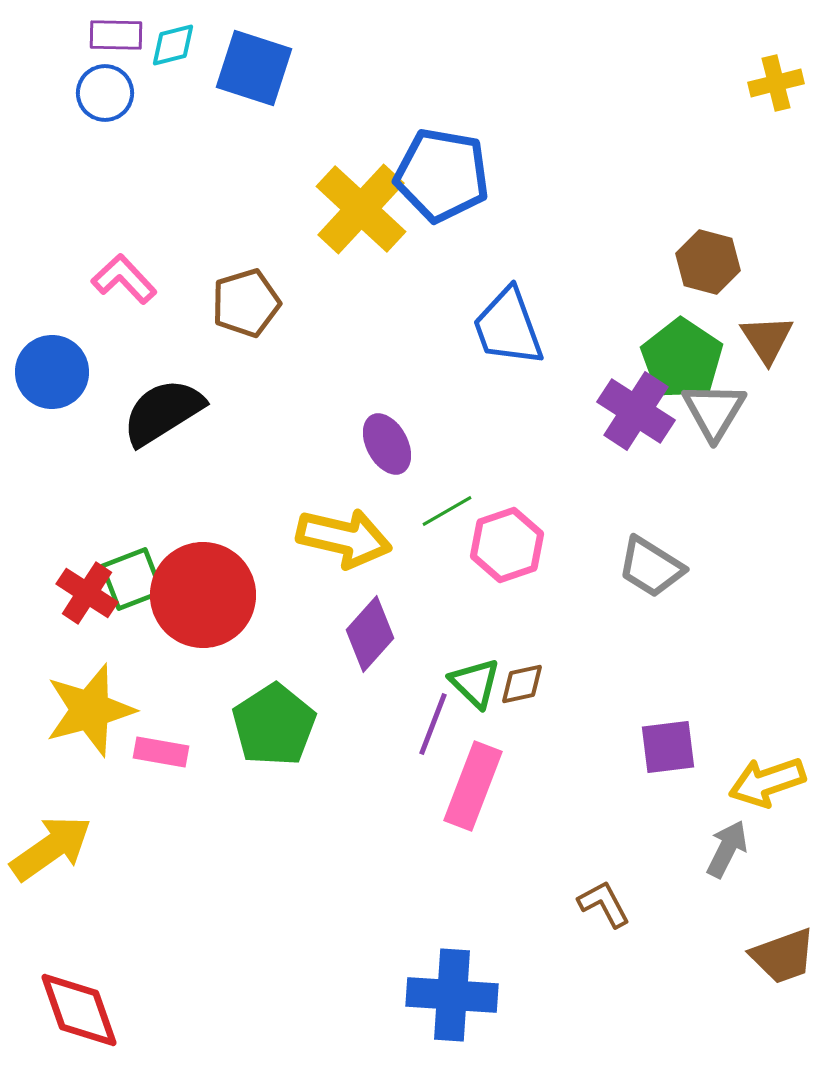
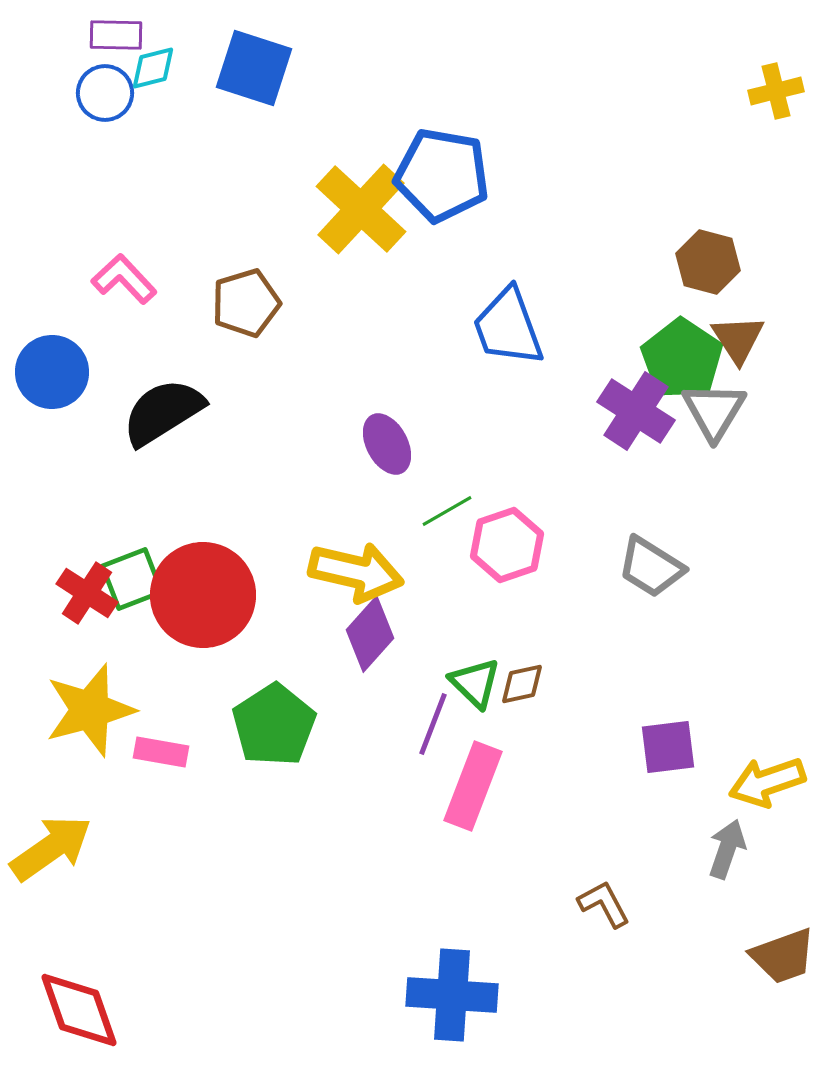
cyan diamond at (173, 45): moved 20 px left, 23 px down
yellow cross at (776, 83): moved 8 px down
brown triangle at (767, 339): moved 29 px left
yellow arrow at (344, 538): moved 12 px right, 34 px down
gray arrow at (727, 849): rotated 8 degrees counterclockwise
